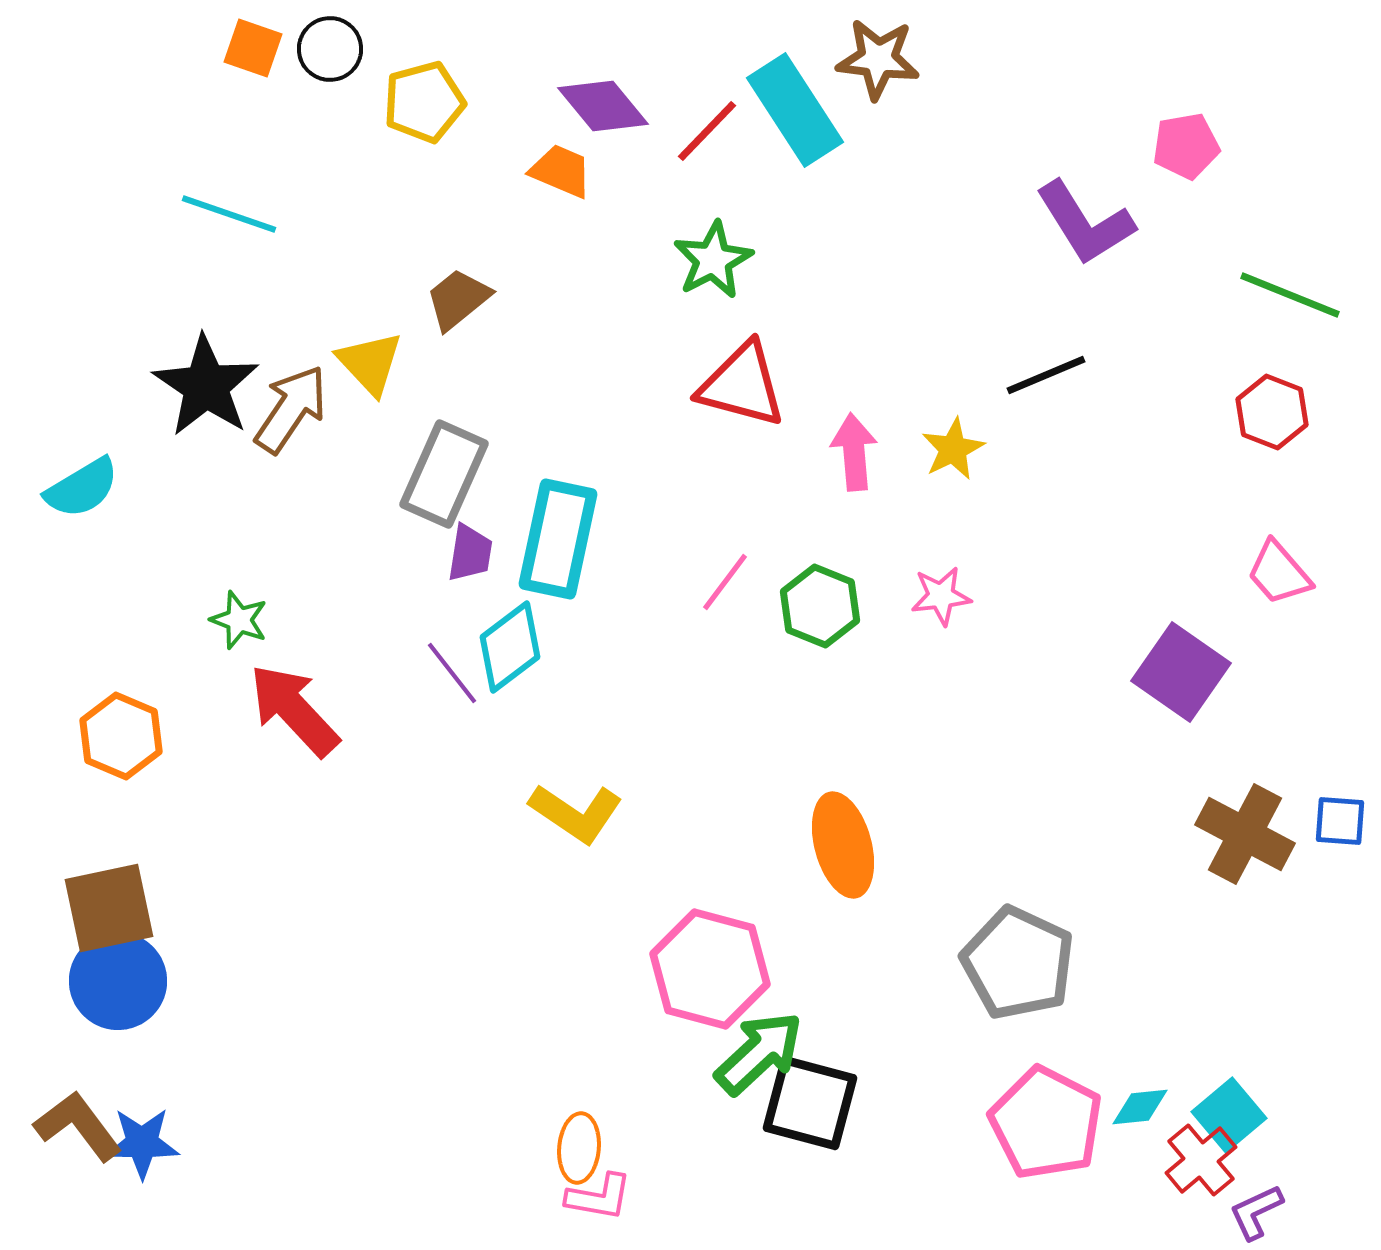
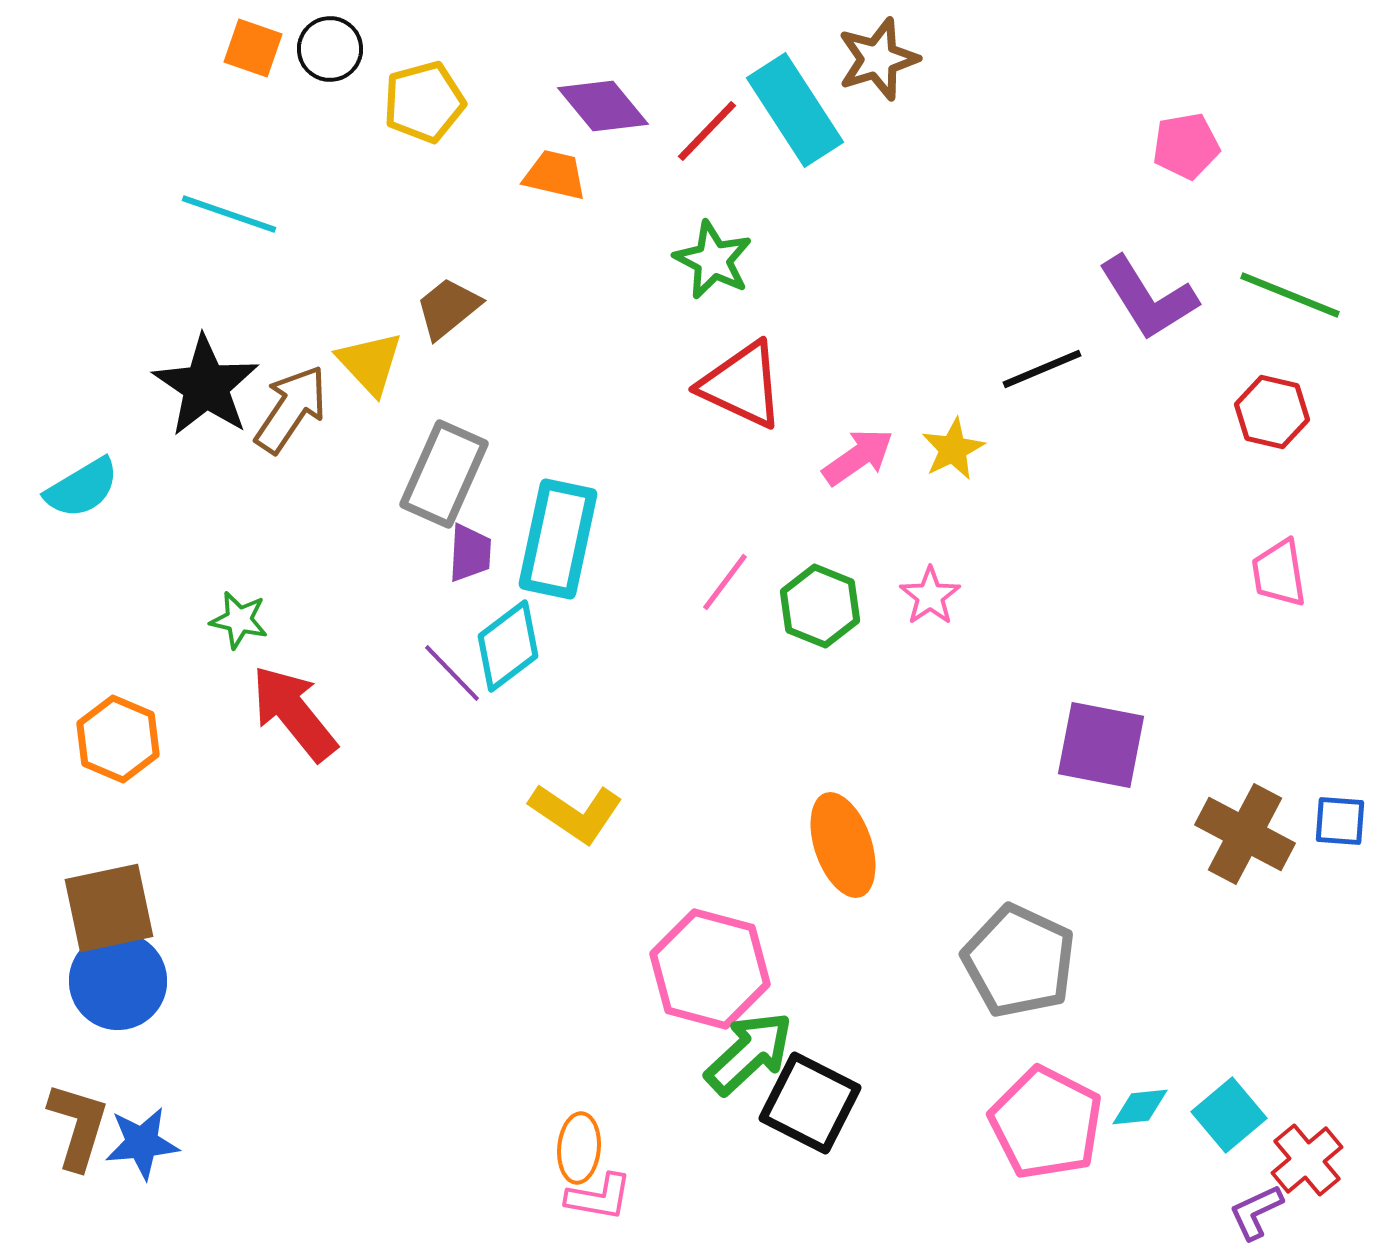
brown star at (878, 59): rotated 24 degrees counterclockwise
orange trapezoid at (561, 171): moved 6 px left, 4 px down; rotated 10 degrees counterclockwise
purple L-shape at (1085, 223): moved 63 px right, 75 px down
green star at (713, 260): rotated 18 degrees counterclockwise
brown trapezoid at (458, 299): moved 10 px left, 9 px down
black line at (1046, 375): moved 4 px left, 6 px up
red triangle at (742, 385): rotated 10 degrees clockwise
red hexagon at (1272, 412): rotated 8 degrees counterclockwise
pink arrow at (854, 452): moved 4 px right, 5 px down; rotated 60 degrees clockwise
purple trapezoid at (470, 553): rotated 6 degrees counterclockwise
pink trapezoid at (1279, 573): rotated 32 degrees clockwise
pink star at (941, 596): moved 11 px left; rotated 28 degrees counterclockwise
green star at (239, 620): rotated 8 degrees counterclockwise
cyan diamond at (510, 647): moved 2 px left, 1 px up
purple square at (1181, 672): moved 80 px left, 73 px down; rotated 24 degrees counterclockwise
purple line at (452, 673): rotated 6 degrees counterclockwise
red arrow at (294, 710): moved 3 px down; rotated 4 degrees clockwise
orange hexagon at (121, 736): moved 3 px left, 3 px down
orange ellipse at (843, 845): rotated 4 degrees counterclockwise
gray pentagon at (1018, 963): moved 1 px right, 2 px up
green arrow at (759, 1053): moved 10 px left
black square at (810, 1103): rotated 12 degrees clockwise
brown L-shape at (78, 1126): rotated 54 degrees clockwise
blue star at (142, 1143): rotated 6 degrees counterclockwise
red cross at (1201, 1160): moved 106 px right
